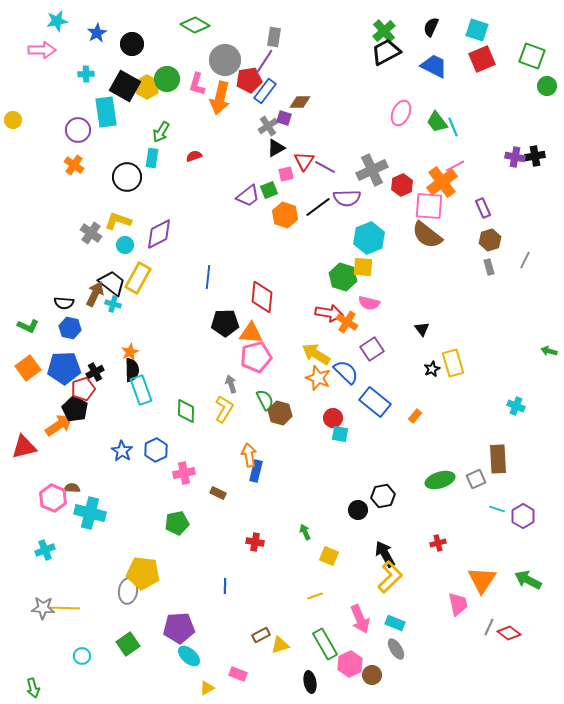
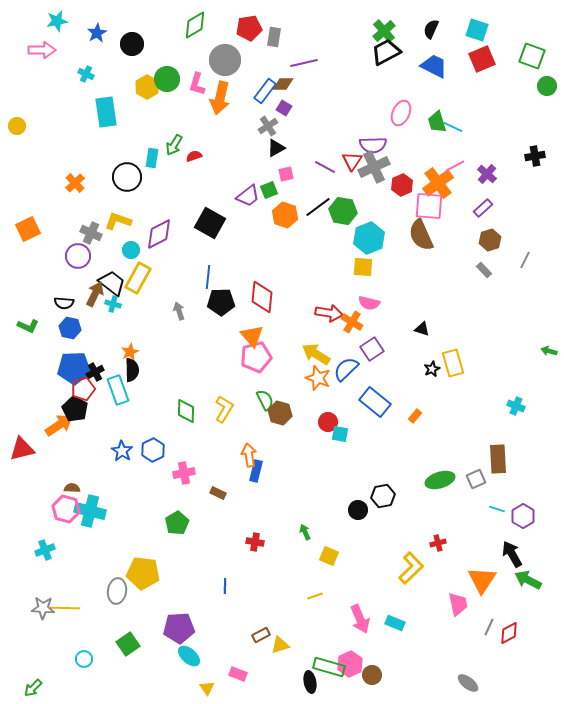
green diamond at (195, 25): rotated 60 degrees counterclockwise
black semicircle at (431, 27): moved 2 px down
purple line at (264, 62): moved 40 px right, 1 px down; rotated 44 degrees clockwise
cyan cross at (86, 74): rotated 28 degrees clockwise
red pentagon at (249, 80): moved 52 px up
black square at (125, 86): moved 85 px right, 137 px down
brown diamond at (300, 102): moved 17 px left, 18 px up
purple square at (284, 118): moved 10 px up; rotated 14 degrees clockwise
yellow circle at (13, 120): moved 4 px right, 6 px down
green trapezoid at (437, 122): rotated 20 degrees clockwise
cyan line at (453, 127): rotated 42 degrees counterclockwise
purple circle at (78, 130): moved 126 px down
green arrow at (161, 132): moved 13 px right, 13 px down
purple cross at (515, 157): moved 28 px left, 17 px down; rotated 30 degrees clockwise
red triangle at (304, 161): moved 48 px right
orange cross at (74, 165): moved 1 px right, 18 px down; rotated 12 degrees clockwise
gray cross at (372, 170): moved 2 px right, 3 px up
orange cross at (442, 182): moved 4 px left, 1 px down
purple semicircle at (347, 198): moved 26 px right, 53 px up
purple rectangle at (483, 208): rotated 72 degrees clockwise
gray cross at (91, 233): rotated 10 degrees counterclockwise
brown semicircle at (427, 235): moved 6 px left; rotated 28 degrees clockwise
cyan circle at (125, 245): moved 6 px right, 5 px down
gray rectangle at (489, 267): moved 5 px left, 3 px down; rotated 28 degrees counterclockwise
green hexagon at (343, 277): moved 66 px up; rotated 8 degrees counterclockwise
orange cross at (347, 322): moved 5 px right
black pentagon at (225, 323): moved 4 px left, 21 px up
black triangle at (422, 329): rotated 35 degrees counterclockwise
orange triangle at (251, 333): moved 1 px right, 3 px down; rotated 45 degrees clockwise
orange square at (28, 368): moved 139 px up; rotated 10 degrees clockwise
blue pentagon at (64, 368): moved 10 px right
blue semicircle at (346, 372): moved 3 px up; rotated 88 degrees counterclockwise
gray arrow at (231, 384): moved 52 px left, 73 px up
cyan rectangle at (141, 390): moved 23 px left
red circle at (333, 418): moved 5 px left, 4 px down
red triangle at (24, 447): moved 2 px left, 2 px down
blue hexagon at (156, 450): moved 3 px left
pink hexagon at (53, 498): moved 13 px right, 11 px down; rotated 8 degrees counterclockwise
cyan cross at (90, 513): moved 2 px up
green pentagon at (177, 523): rotated 20 degrees counterclockwise
black arrow at (385, 554): moved 127 px right
yellow L-shape at (390, 577): moved 21 px right, 9 px up
gray ellipse at (128, 591): moved 11 px left
red diamond at (509, 633): rotated 65 degrees counterclockwise
green rectangle at (325, 644): moved 4 px right, 23 px down; rotated 44 degrees counterclockwise
gray ellipse at (396, 649): moved 72 px right, 34 px down; rotated 20 degrees counterclockwise
cyan circle at (82, 656): moved 2 px right, 3 px down
green arrow at (33, 688): rotated 60 degrees clockwise
yellow triangle at (207, 688): rotated 35 degrees counterclockwise
